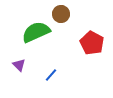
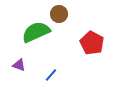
brown circle: moved 2 px left
purple triangle: rotated 24 degrees counterclockwise
